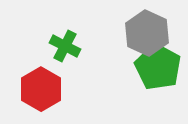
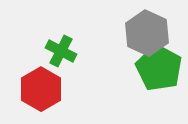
green cross: moved 4 px left, 5 px down
green pentagon: moved 1 px right, 1 px down
